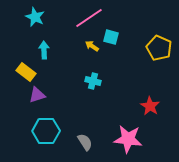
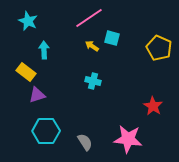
cyan star: moved 7 px left, 4 px down
cyan square: moved 1 px right, 1 px down
red star: moved 3 px right
